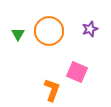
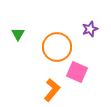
orange circle: moved 8 px right, 16 px down
orange L-shape: rotated 20 degrees clockwise
